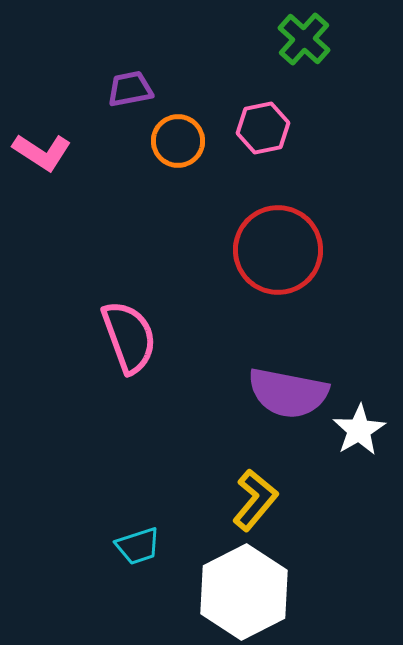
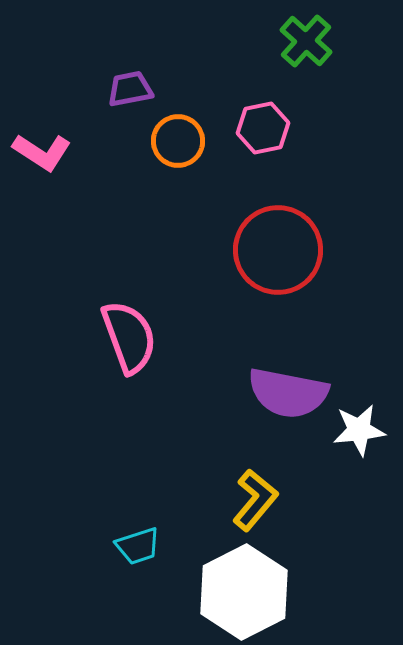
green cross: moved 2 px right, 2 px down
white star: rotated 24 degrees clockwise
